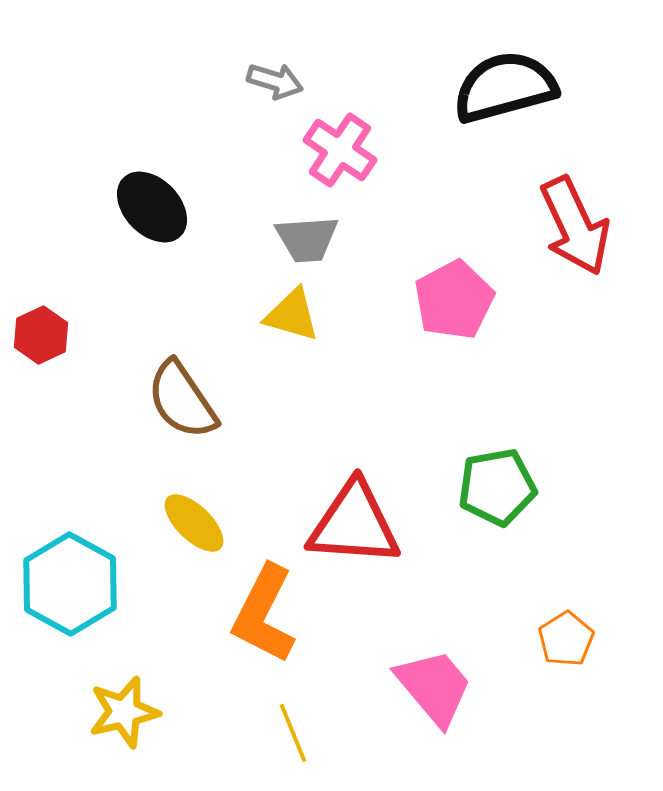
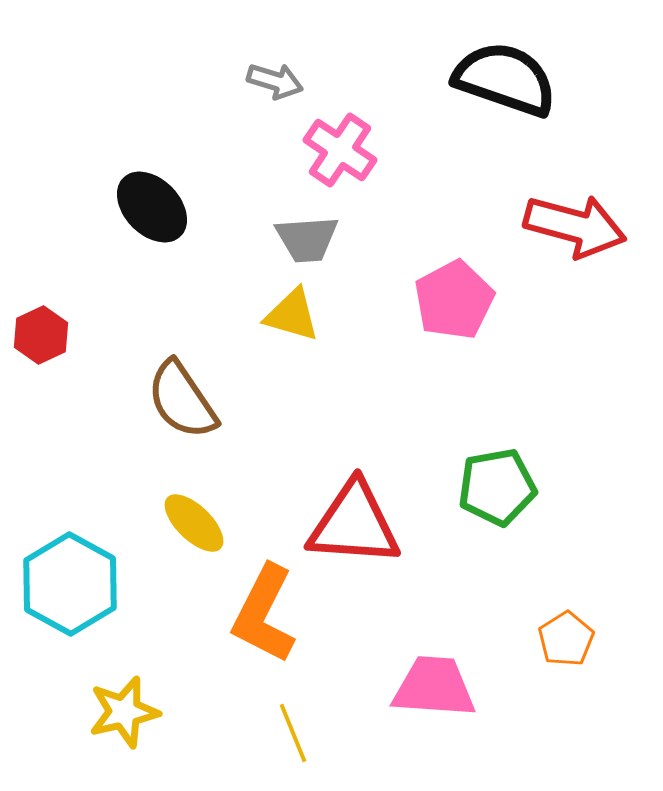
black semicircle: moved 8 px up; rotated 34 degrees clockwise
red arrow: rotated 50 degrees counterclockwise
pink trapezoid: rotated 46 degrees counterclockwise
